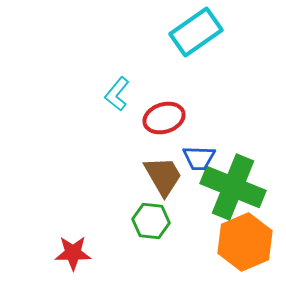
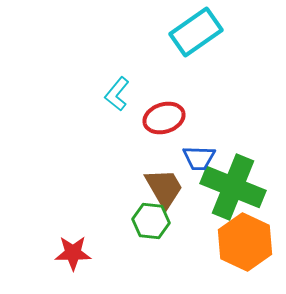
brown trapezoid: moved 1 px right, 12 px down
orange hexagon: rotated 12 degrees counterclockwise
